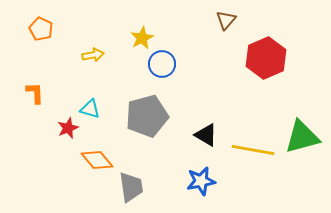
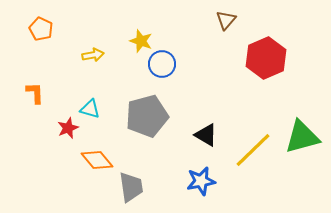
yellow star: moved 1 px left, 3 px down; rotated 25 degrees counterclockwise
yellow line: rotated 54 degrees counterclockwise
